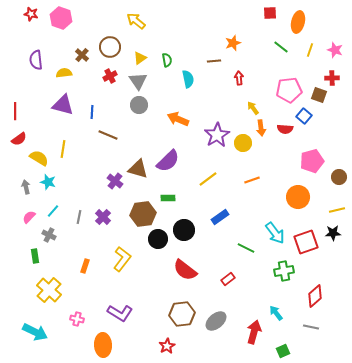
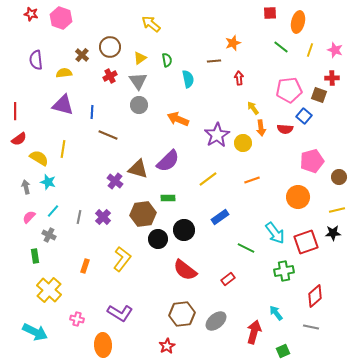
yellow arrow at (136, 21): moved 15 px right, 3 px down
